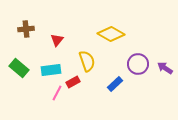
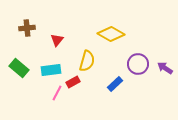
brown cross: moved 1 px right, 1 px up
yellow semicircle: rotated 35 degrees clockwise
